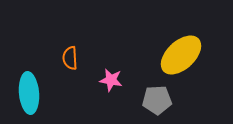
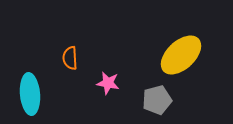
pink star: moved 3 px left, 3 px down
cyan ellipse: moved 1 px right, 1 px down
gray pentagon: rotated 12 degrees counterclockwise
